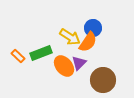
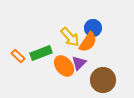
yellow arrow: rotated 15 degrees clockwise
